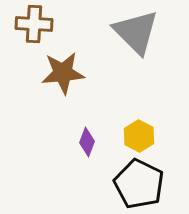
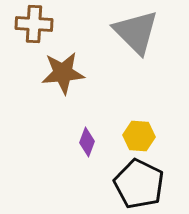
yellow hexagon: rotated 24 degrees counterclockwise
